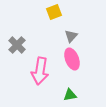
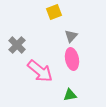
pink ellipse: rotated 10 degrees clockwise
pink arrow: rotated 60 degrees counterclockwise
